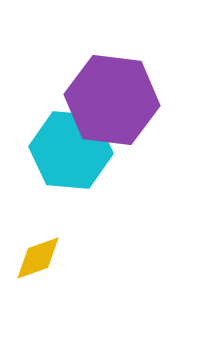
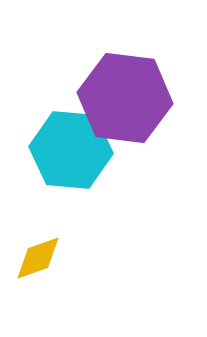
purple hexagon: moved 13 px right, 2 px up
